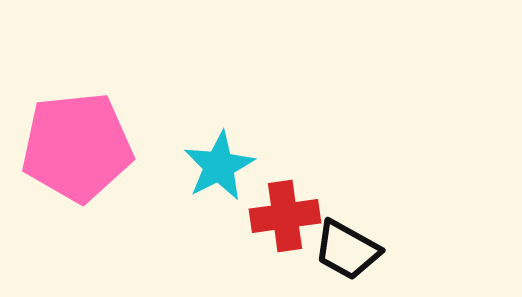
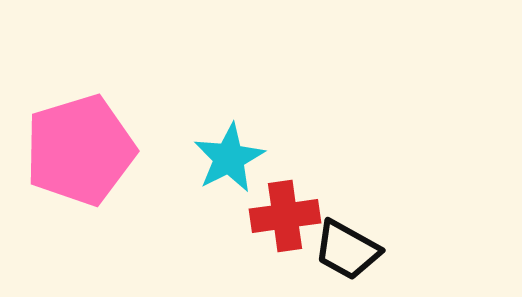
pink pentagon: moved 3 px right, 3 px down; rotated 11 degrees counterclockwise
cyan star: moved 10 px right, 8 px up
